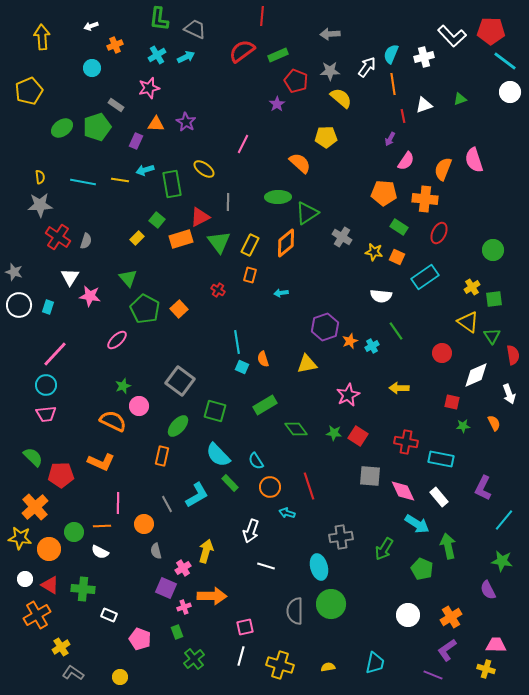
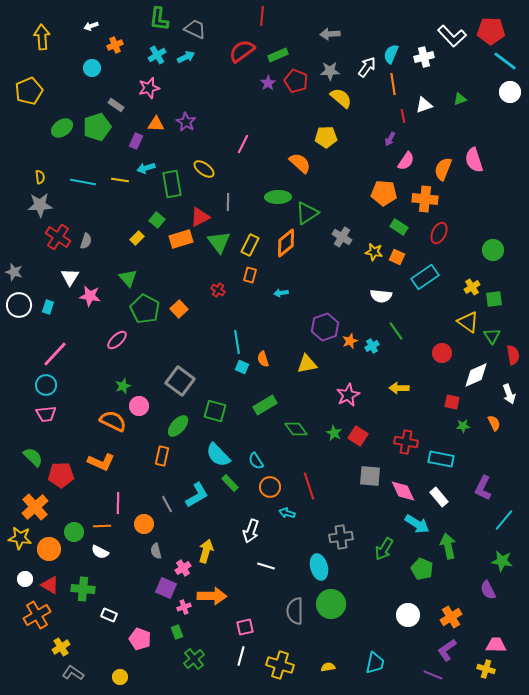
purple star at (277, 104): moved 9 px left, 21 px up
cyan arrow at (145, 170): moved 1 px right, 2 px up
green star at (334, 433): rotated 21 degrees clockwise
